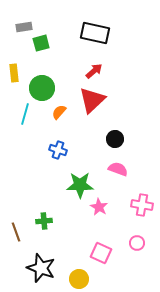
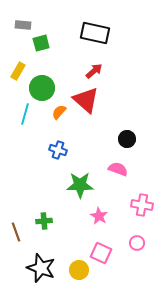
gray rectangle: moved 1 px left, 2 px up; rotated 14 degrees clockwise
yellow rectangle: moved 4 px right, 2 px up; rotated 36 degrees clockwise
red triangle: moved 6 px left; rotated 36 degrees counterclockwise
black circle: moved 12 px right
pink star: moved 9 px down
yellow circle: moved 9 px up
